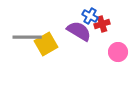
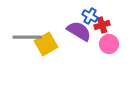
red cross: moved 1 px down
pink circle: moved 9 px left, 8 px up
